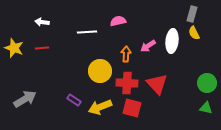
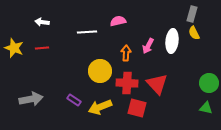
pink arrow: rotated 28 degrees counterclockwise
orange arrow: moved 1 px up
green circle: moved 2 px right
gray arrow: moved 6 px right; rotated 20 degrees clockwise
red square: moved 5 px right
